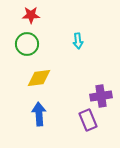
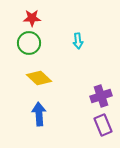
red star: moved 1 px right, 3 px down
green circle: moved 2 px right, 1 px up
yellow diamond: rotated 50 degrees clockwise
purple cross: rotated 10 degrees counterclockwise
purple rectangle: moved 15 px right, 5 px down
